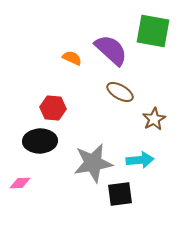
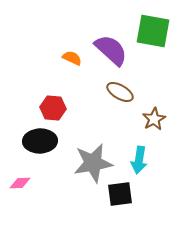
cyan arrow: moved 1 px left; rotated 104 degrees clockwise
